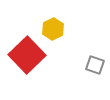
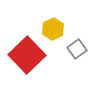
gray square: moved 18 px left, 16 px up; rotated 36 degrees clockwise
